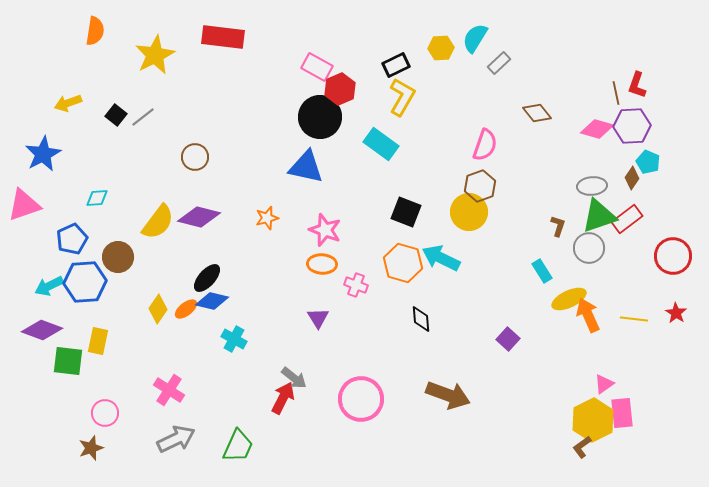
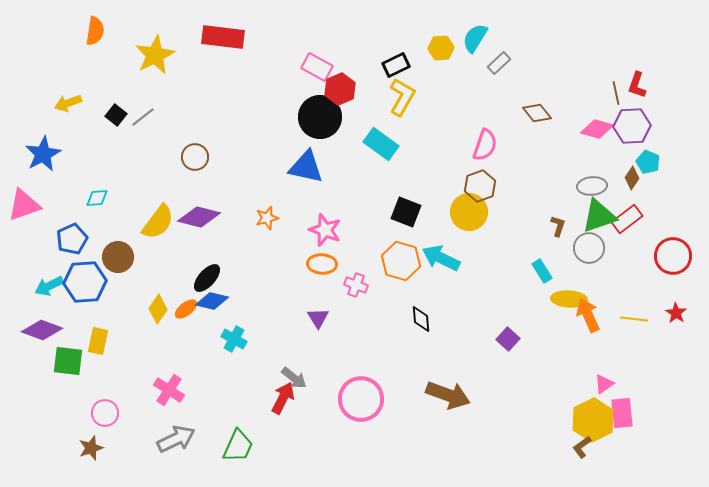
orange hexagon at (403, 263): moved 2 px left, 2 px up
yellow ellipse at (569, 299): rotated 28 degrees clockwise
